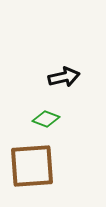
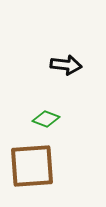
black arrow: moved 2 px right, 12 px up; rotated 20 degrees clockwise
